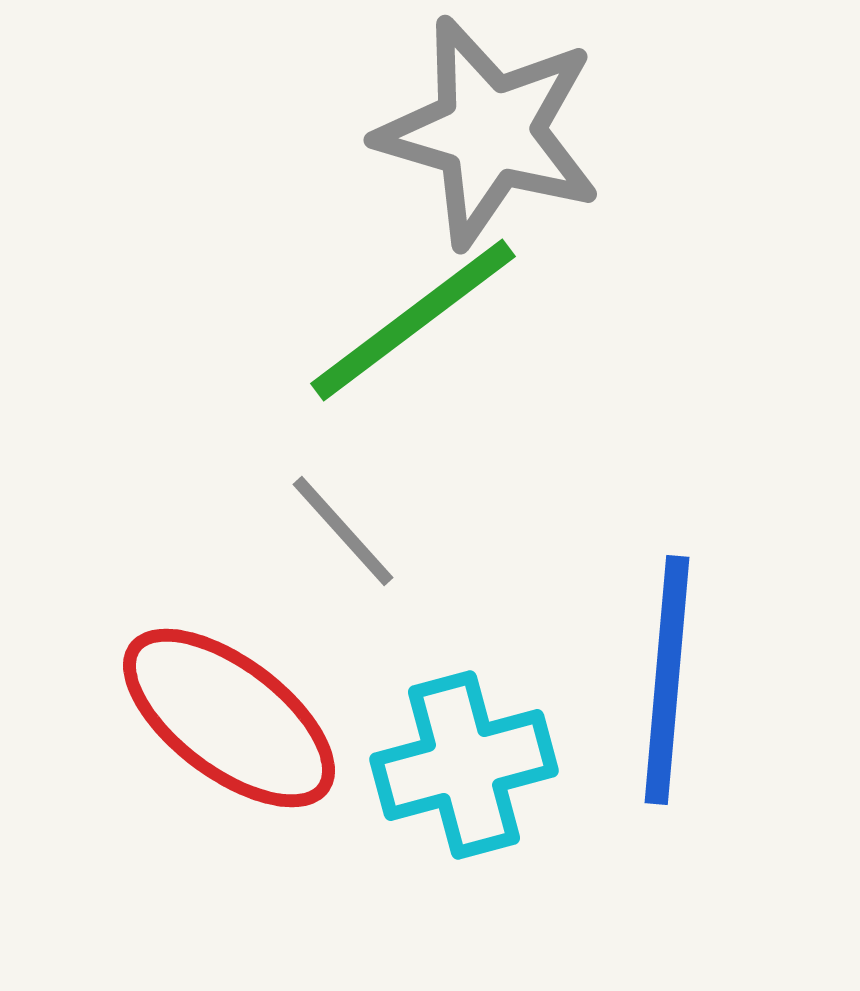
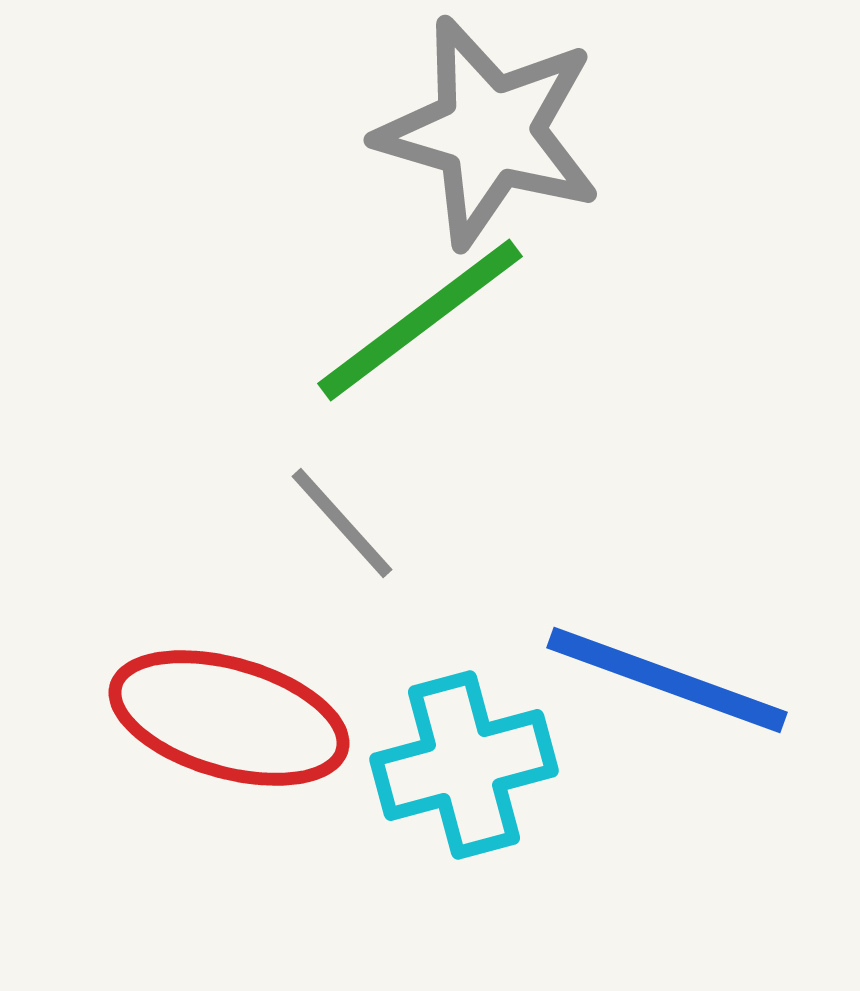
green line: moved 7 px right
gray line: moved 1 px left, 8 px up
blue line: rotated 75 degrees counterclockwise
red ellipse: rotated 21 degrees counterclockwise
